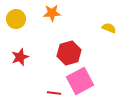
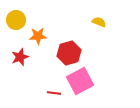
orange star: moved 14 px left, 23 px down
yellow circle: moved 1 px down
yellow semicircle: moved 10 px left, 6 px up
